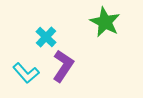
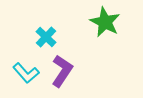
purple L-shape: moved 1 px left, 5 px down
